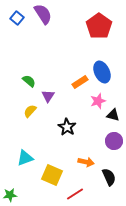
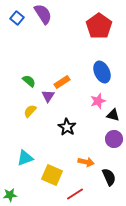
orange rectangle: moved 18 px left
purple circle: moved 2 px up
